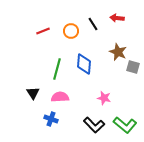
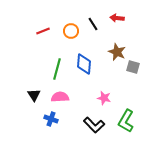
brown star: moved 1 px left
black triangle: moved 1 px right, 2 px down
green L-shape: moved 1 px right, 4 px up; rotated 80 degrees clockwise
